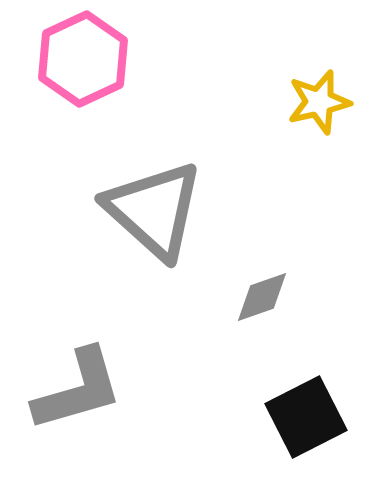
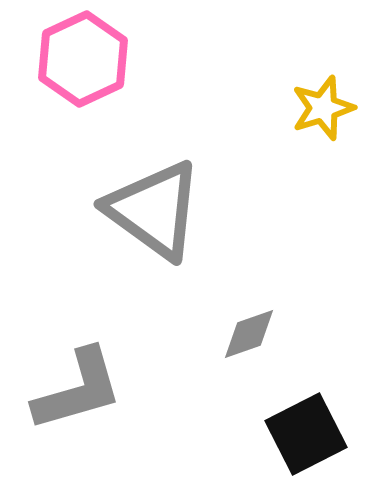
yellow star: moved 4 px right, 6 px down; rotated 4 degrees counterclockwise
gray triangle: rotated 6 degrees counterclockwise
gray diamond: moved 13 px left, 37 px down
black square: moved 17 px down
